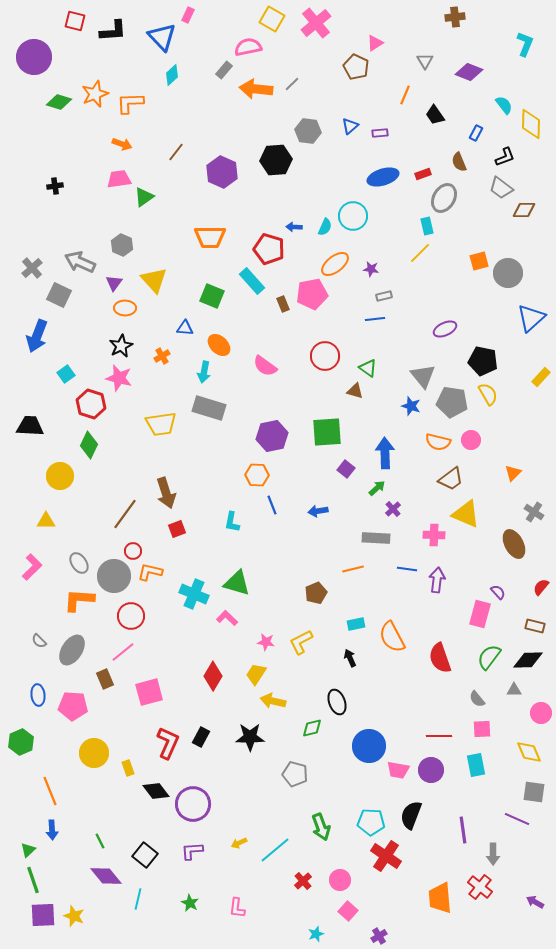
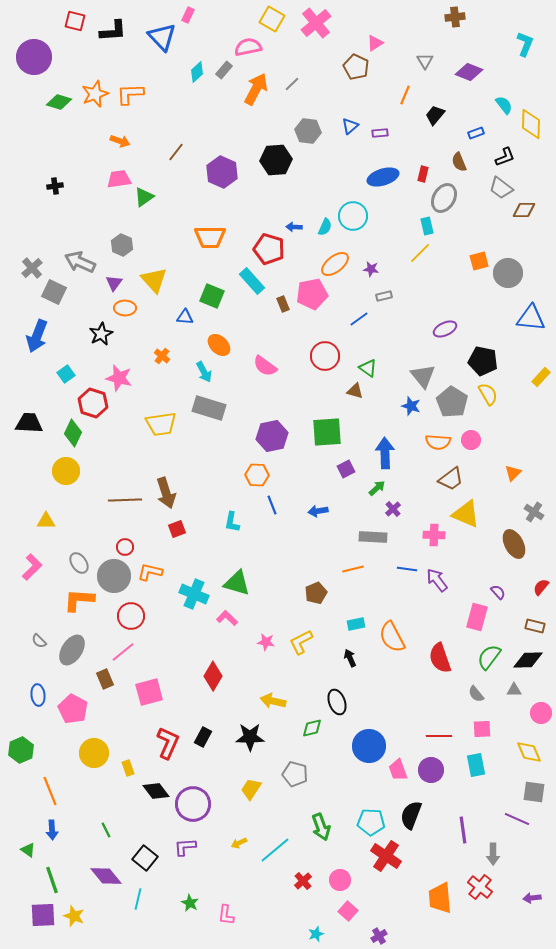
cyan diamond at (172, 75): moved 25 px right, 3 px up
orange arrow at (256, 89): rotated 112 degrees clockwise
orange L-shape at (130, 103): moved 9 px up
black trapezoid at (435, 115): rotated 75 degrees clockwise
blue rectangle at (476, 133): rotated 42 degrees clockwise
orange arrow at (122, 144): moved 2 px left, 3 px up
red rectangle at (423, 174): rotated 56 degrees counterclockwise
gray square at (59, 295): moved 5 px left, 3 px up
blue triangle at (531, 318): rotated 48 degrees clockwise
blue line at (375, 319): moved 16 px left; rotated 30 degrees counterclockwise
blue triangle at (185, 328): moved 11 px up
black star at (121, 346): moved 20 px left, 12 px up
orange cross at (162, 356): rotated 21 degrees counterclockwise
cyan arrow at (204, 372): rotated 40 degrees counterclockwise
gray pentagon at (452, 402): rotated 24 degrees clockwise
red hexagon at (91, 404): moved 2 px right, 1 px up
black trapezoid at (30, 426): moved 1 px left, 3 px up
orange semicircle at (438, 442): rotated 10 degrees counterclockwise
green diamond at (89, 445): moved 16 px left, 12 px up
purple square at (346, 469): rotated 24 degrees clockwise
yellow circle at (60, 476): moved 6 px right, 5 px up
brown line at (125, 514): moved 14 px up; rotated 52 degrees clockwise
gray rectangle at (376, 538): moved 3 px left, 1 px up
red circle at (133, 551): moved 8 px left, 4 px up
purple arrow at (437, 580): rotated 45 degrees counterclockwise
pink rectangle at (480, 614): moved 3 px left, 3 px down
yellow trapezoid at (256, 674): moved 5 px left, 115 px down
gray semicircle at (477, 699): moved 1 px left, 5 px up
pink pentagon at (73, 706): moved 3 px down; rotated 24 degrees clockwise
black rectangle at (201, 737): moved 2 px right
green hexagon at (21, 742): moved 8 px down
pink trapezoid at (398, 770): rotated 60 degrees clockwise
green line at (100, 841): moved 6 px right, 11 px up
green triangle at (28, 850): rotated 42 degrees counterclockwise
purple L-shape at (192, 851): moved 7 px left, 4 px up
black square at (145, 855): moved 3 px down
green line at (33, 880): moved 19 px right
purple arrow at (535, 902): moved 3 px left, 4 px up; rotated 36 degrees counterclockwise
pink L-shape at (237, 908): moved 11 px left, 7 px down
